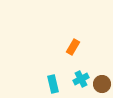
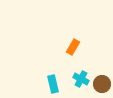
cyan cross: rotated 35 degrees counterclockwise
